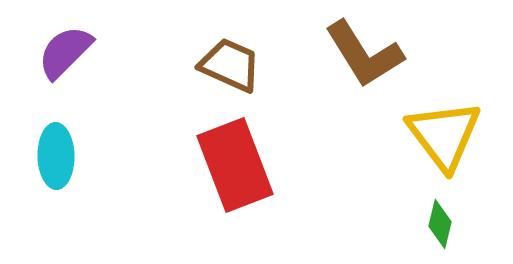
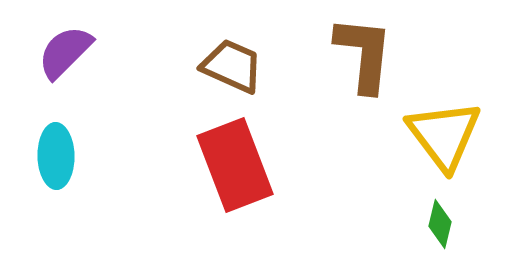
brown L-shape: rotated 142 degrees counterclockwise
brown trapezoid: moved 2 px right, 1 px down
